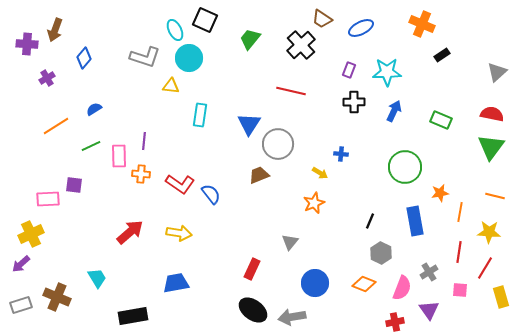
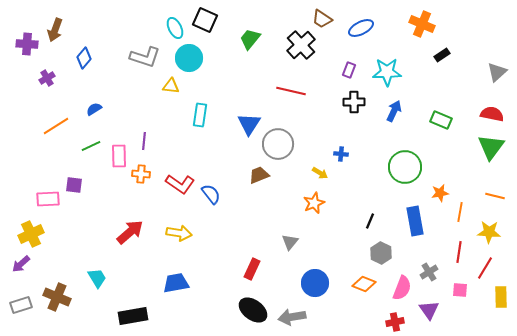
cyan ellipse at (175, 30): moved 2 px up
yellow rectangle at (501, 297): rotated 15 degrees clockwise
